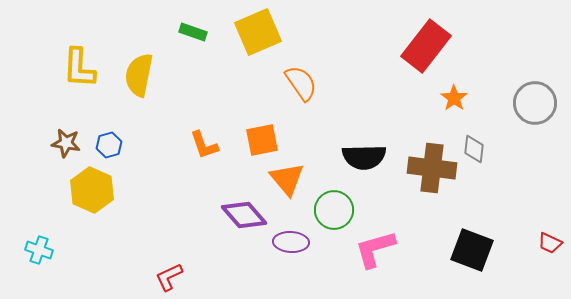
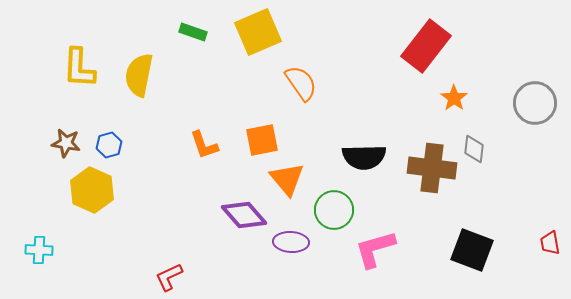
red trapezoid: rotated 55 degrees clockwise
cyan cross: rotated 16 degrees counterclockwise
